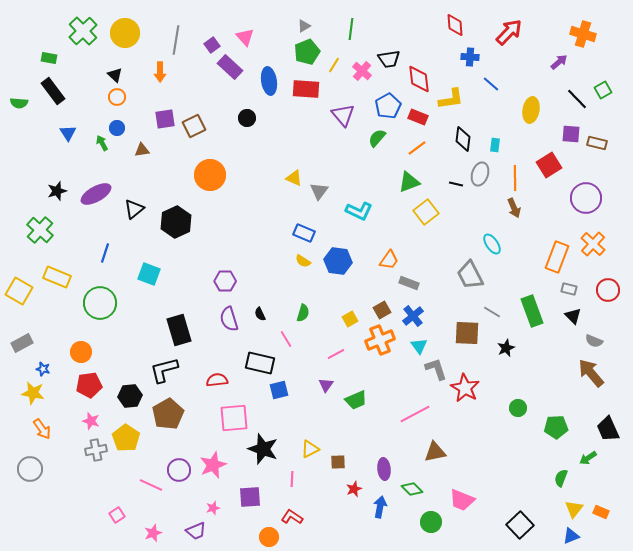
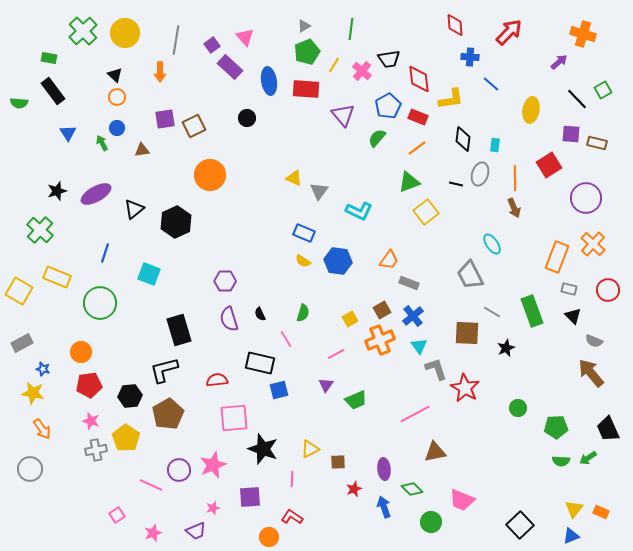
green semicircle at (561, 478): moved 17 px up; rotated 108 degrees counterclockwise
blue arrow at (380, 507): moved 4 px right; rotated 30 degrees counterclockwise
